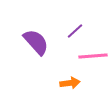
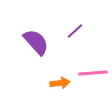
pink line: moved 17 px down
orange arrow: moved 10 px left
